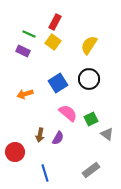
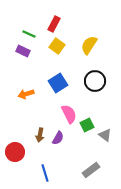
red rectangle: moved 1 px left, 2 px down
yellow square: moved 4 px right, 4 px down
black circle: moved 6 px right, 2 px down
orange arrow: moved 1 px right
pink semicircle: moved 1 px right, 1 px down; rotated 24 degrees clockwise
green square: moved 4 px left, 6 px down
gray triangle: moved 2 px left, 1 px down
